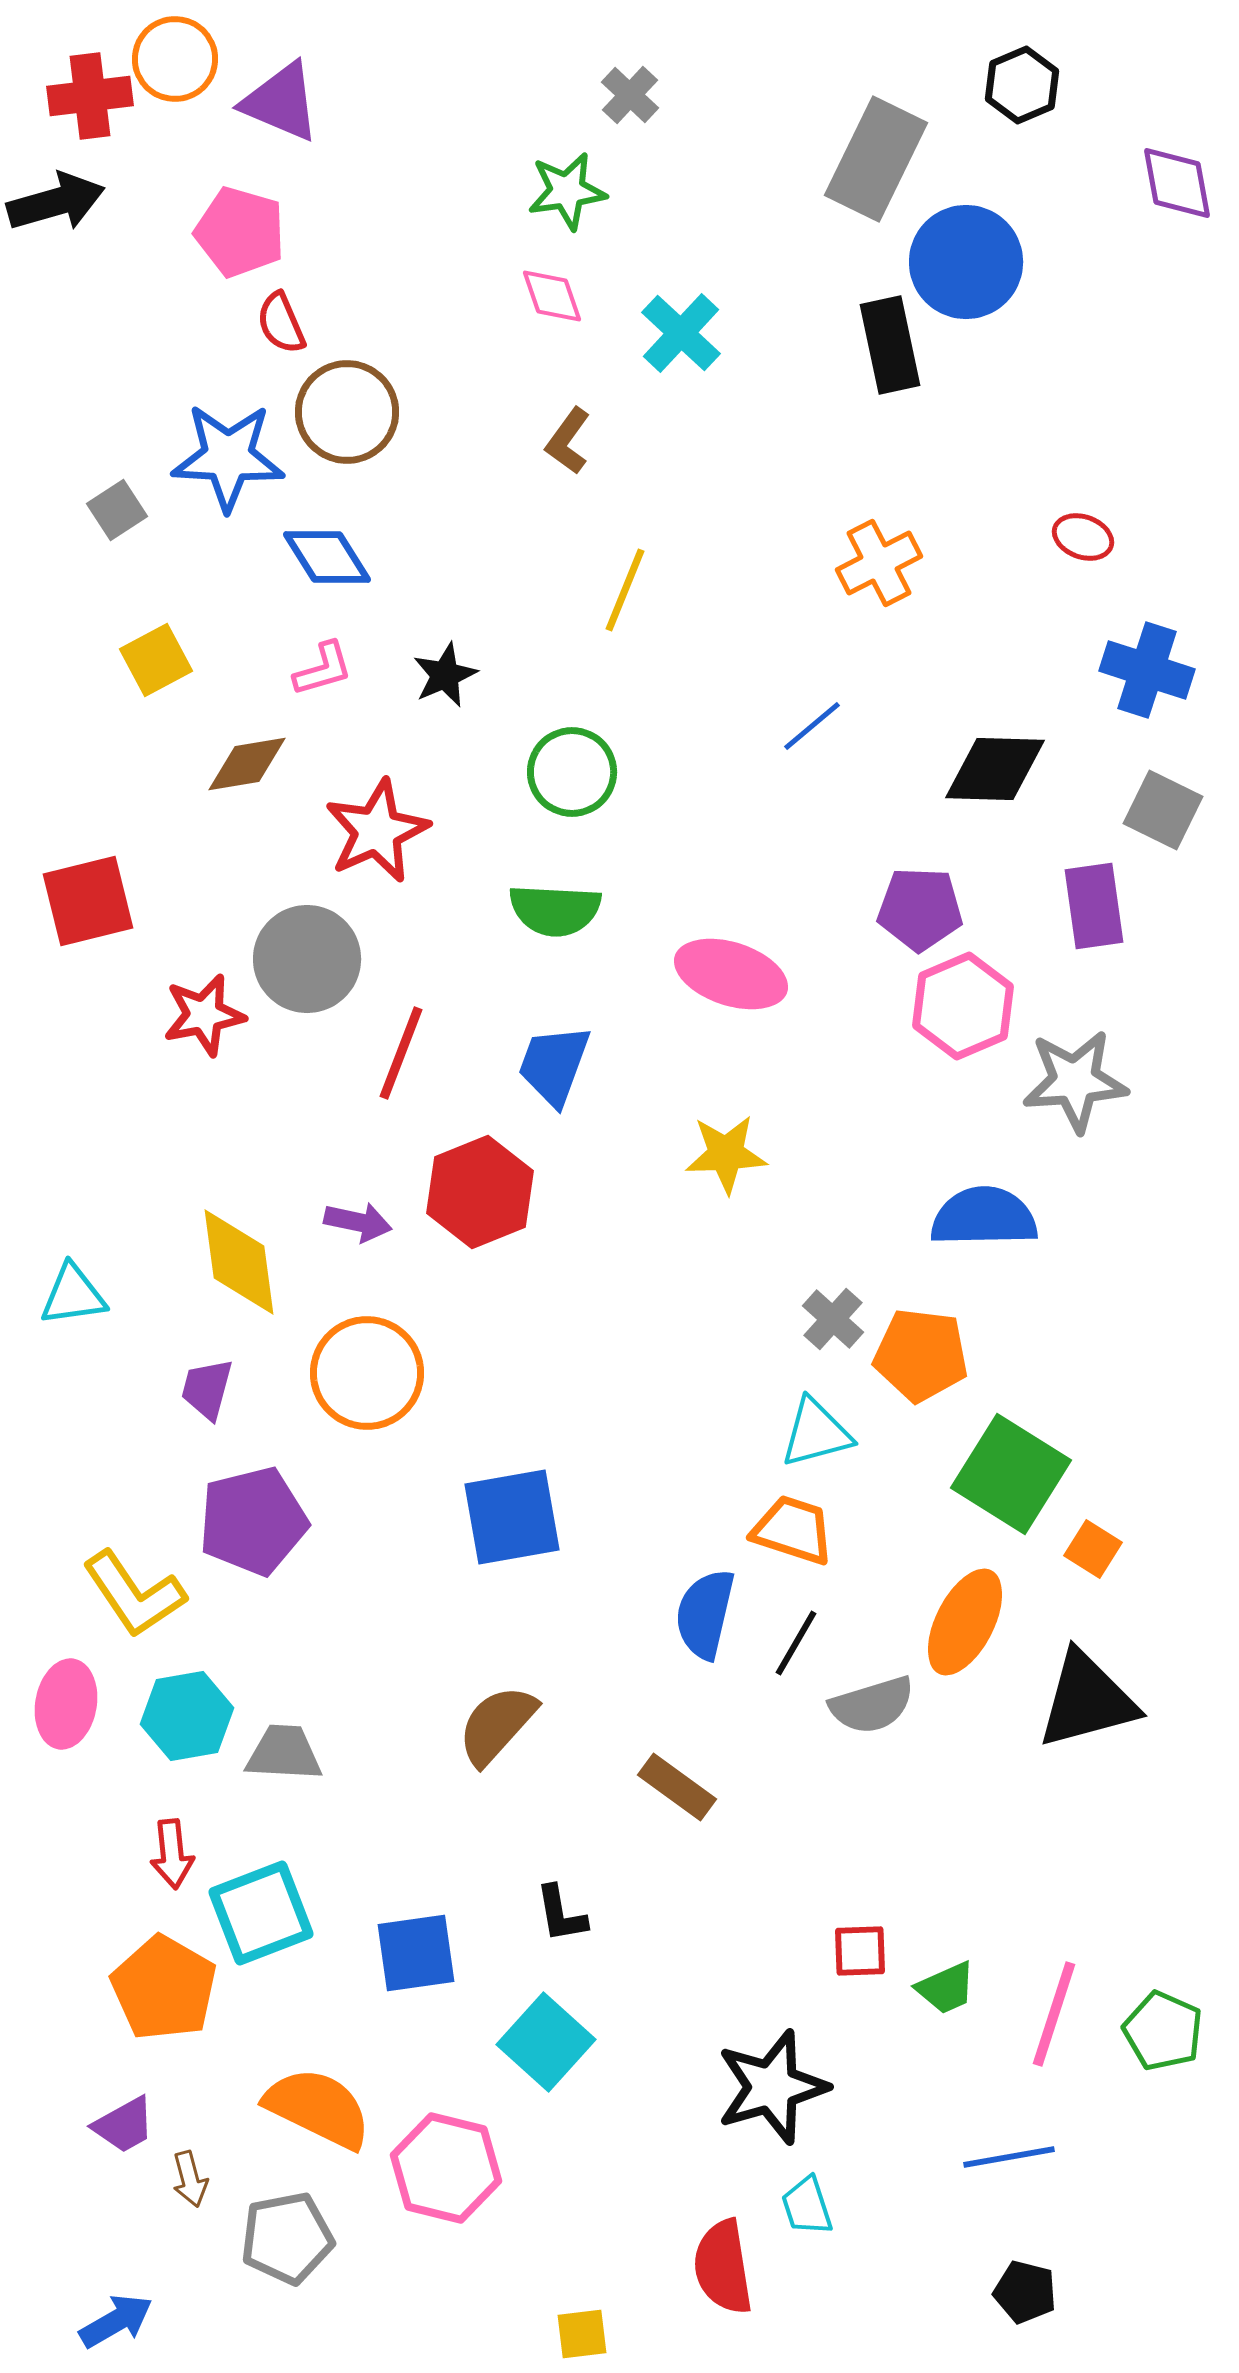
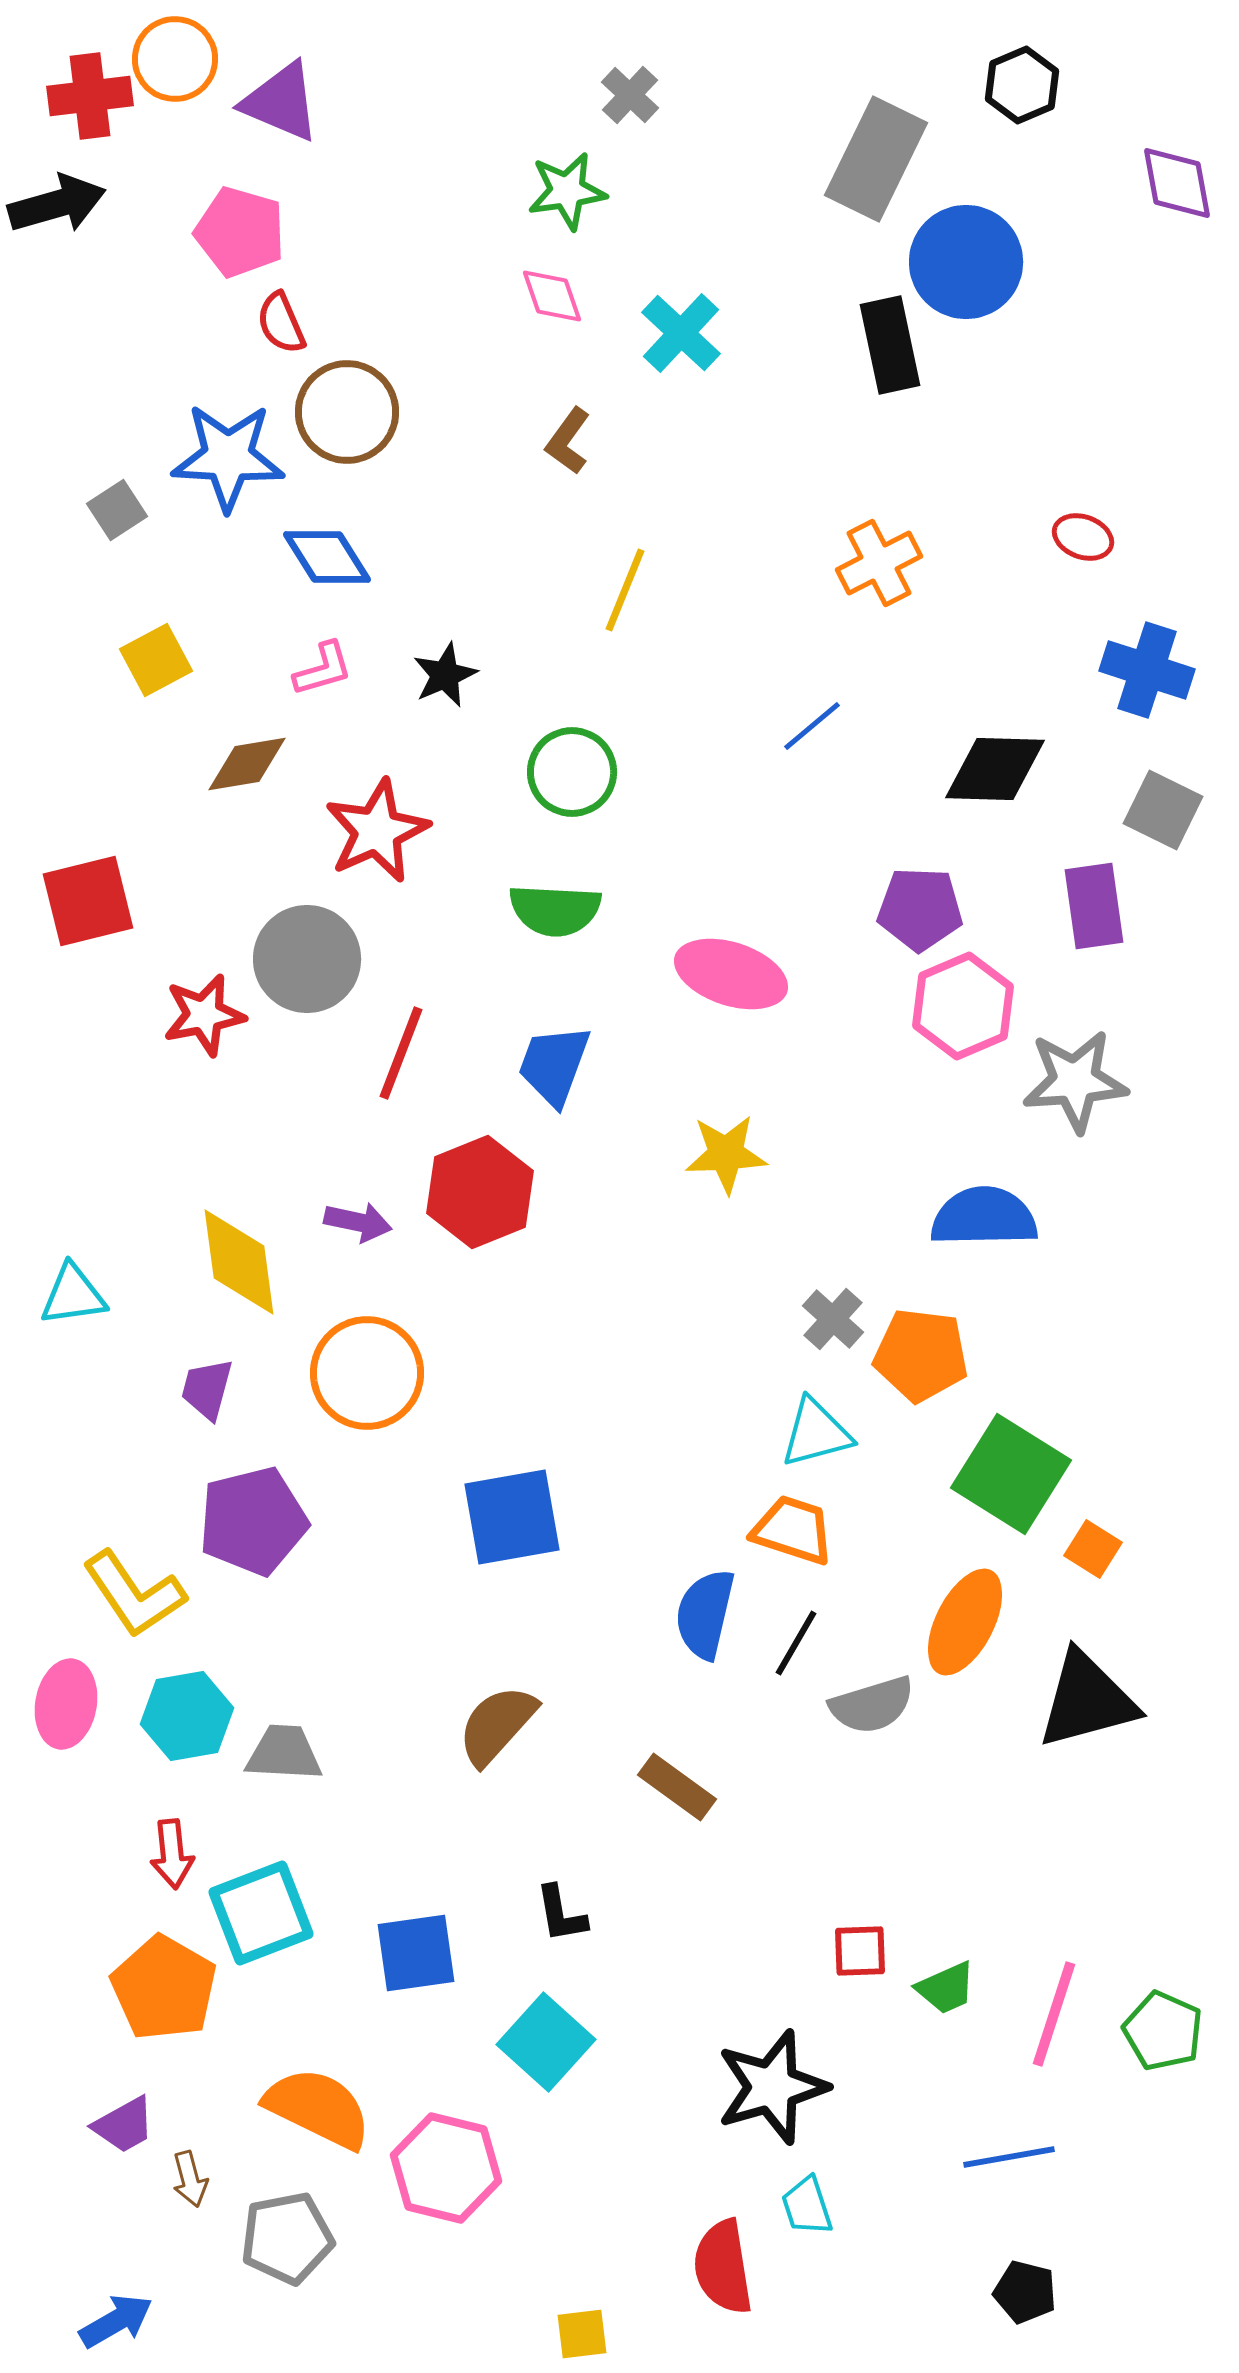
black arrow at (56, 202): moved 1 px right, 2 px down
